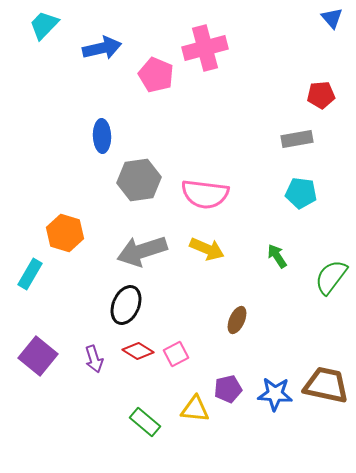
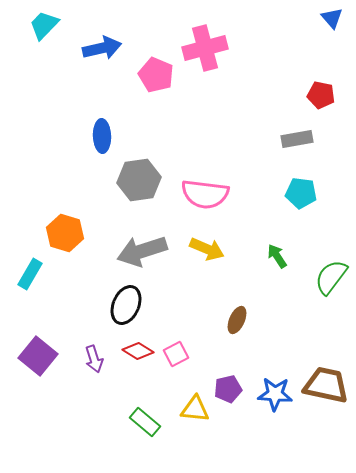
red pentagon: rotated 16 degrees clockwise
